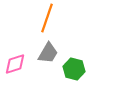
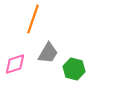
orange line: moved 14 px left, 1 px down
